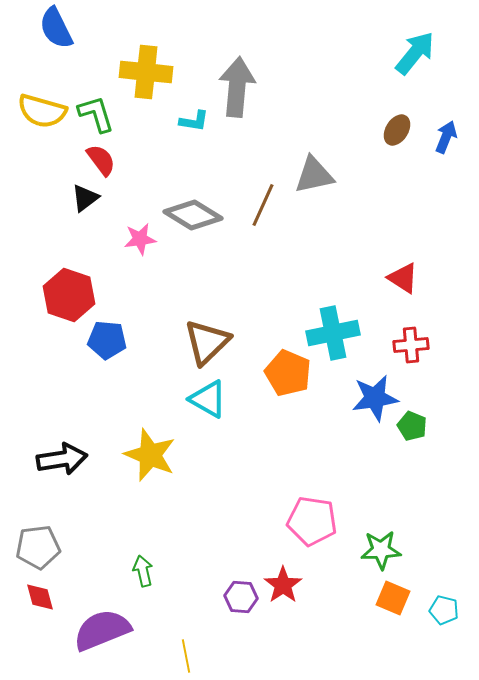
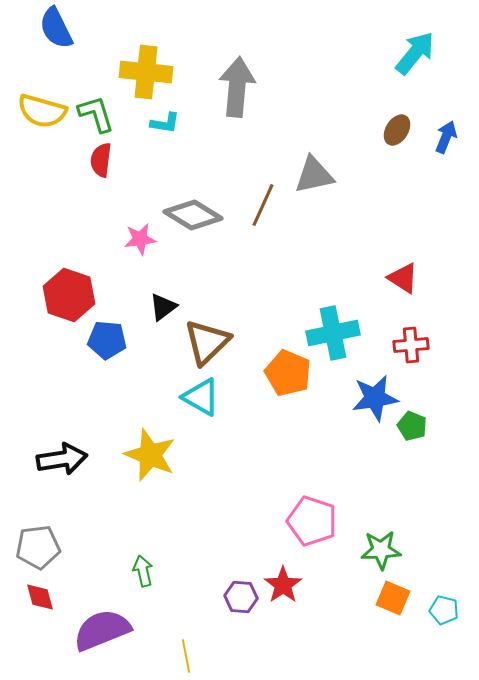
cyan L-shape: moved 29 px left, 2 px down
red semicircle: rotated 136 degrees counterclockwise
black triangle: moved 78 px right, 109 px down
cyan triangle: moved 7 px left, 2 px up
pink pentagon: rotated 9 degrees clockwise
